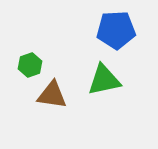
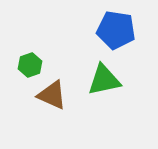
blue pentagon: rotated 12 degrees clockwise
brown triangle: rotated 16 degrees clockwise
